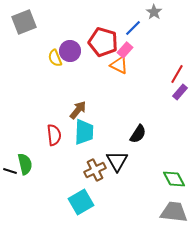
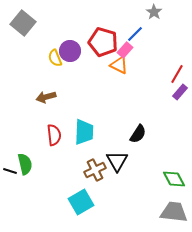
gray square: moved 1 px left, 1 px down; rotated 30 degrees counterclockwise
blue line: moved 2 px right, 6 px down
brown arrow: moved 32 px left, 13 px up; rotated 144 degrees counterclockwise
